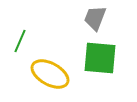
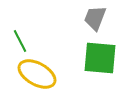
green line: rotated 50 degrees counterclockwise
yellow ellipse: moved 13 px left
